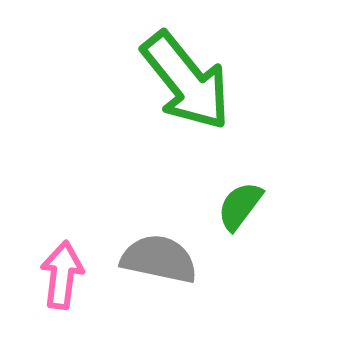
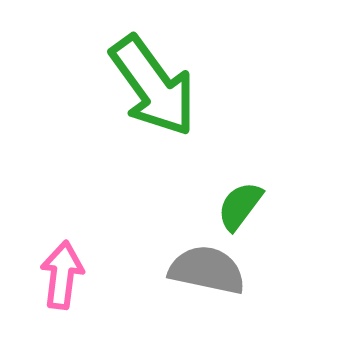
green arrow: moved 33 px left, 5 px down; rotated 3 degrees clockwise
gray semicircle: moved 48 px right, 11 px down
